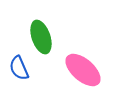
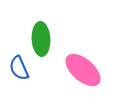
green ellipse: moved 2 px down; rotated 16 degrees clockwise
